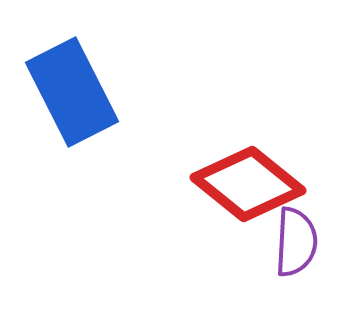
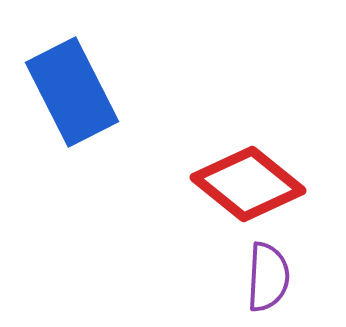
purple semicircle: moved 28 px left, 35 px down
